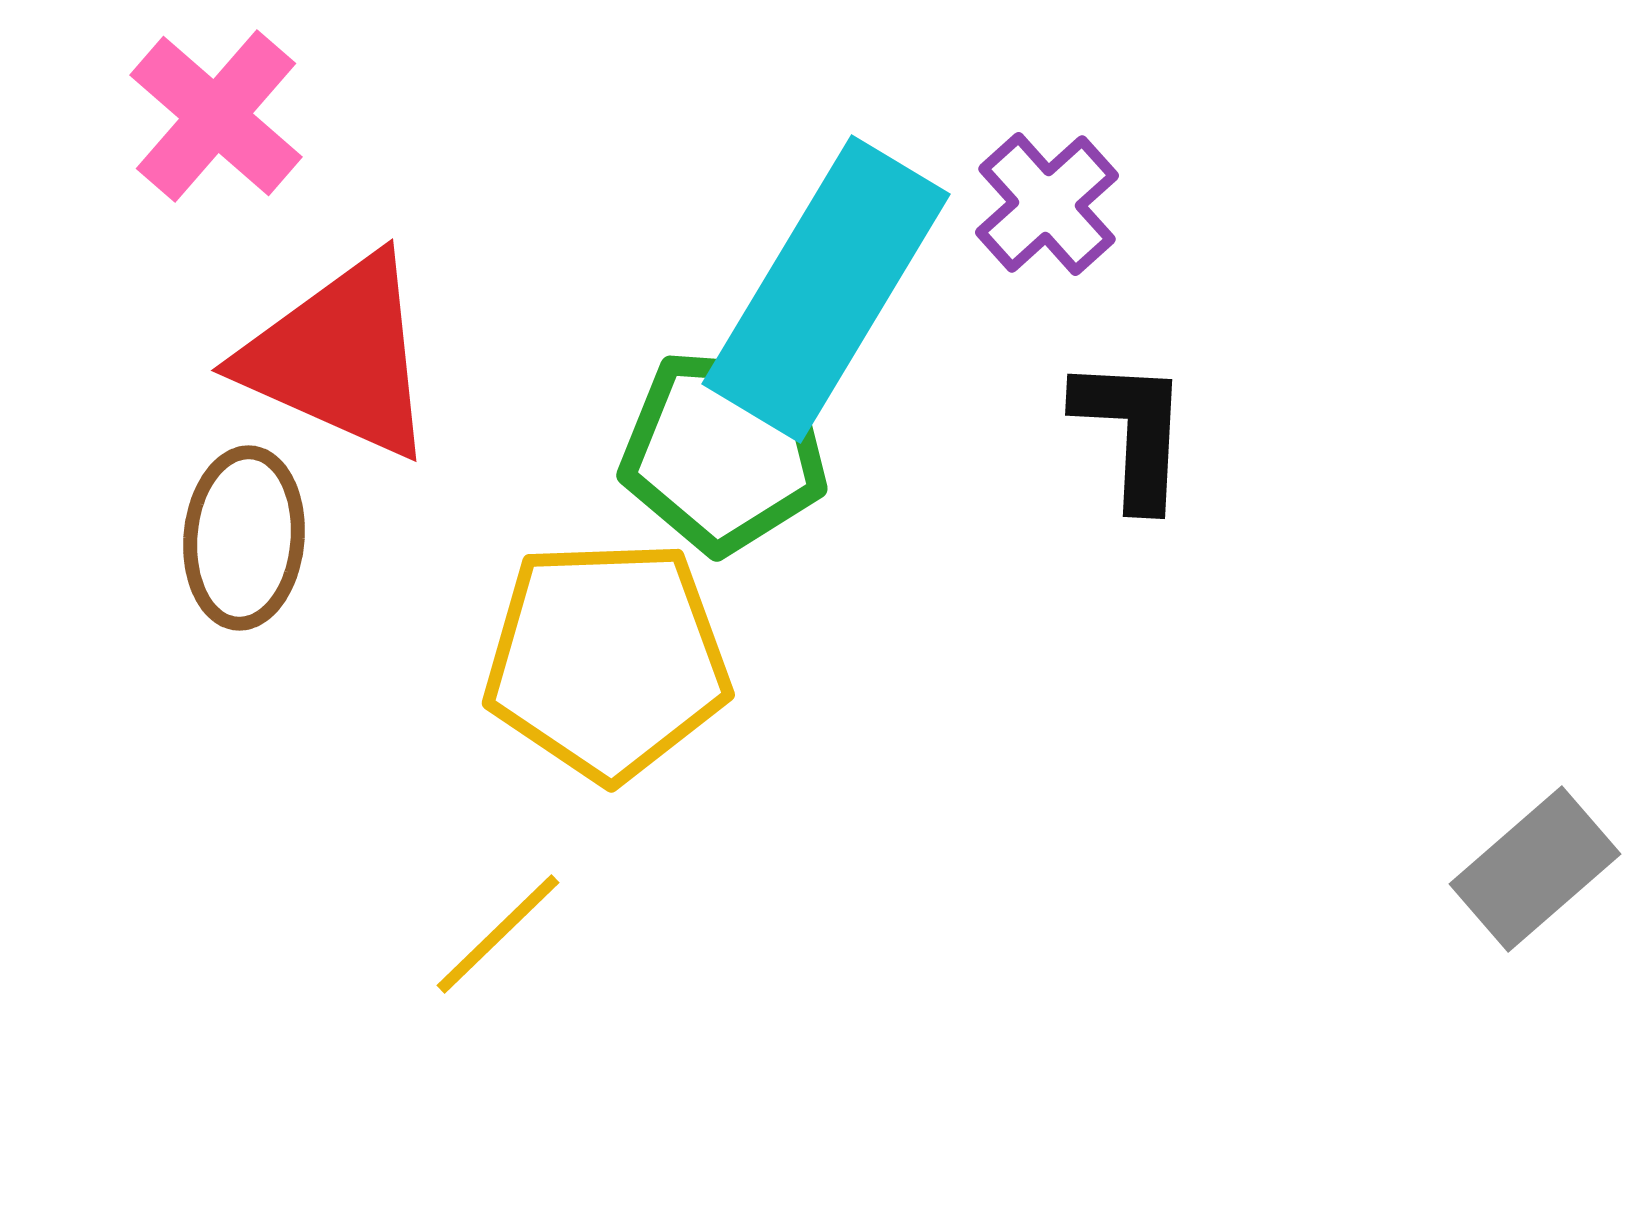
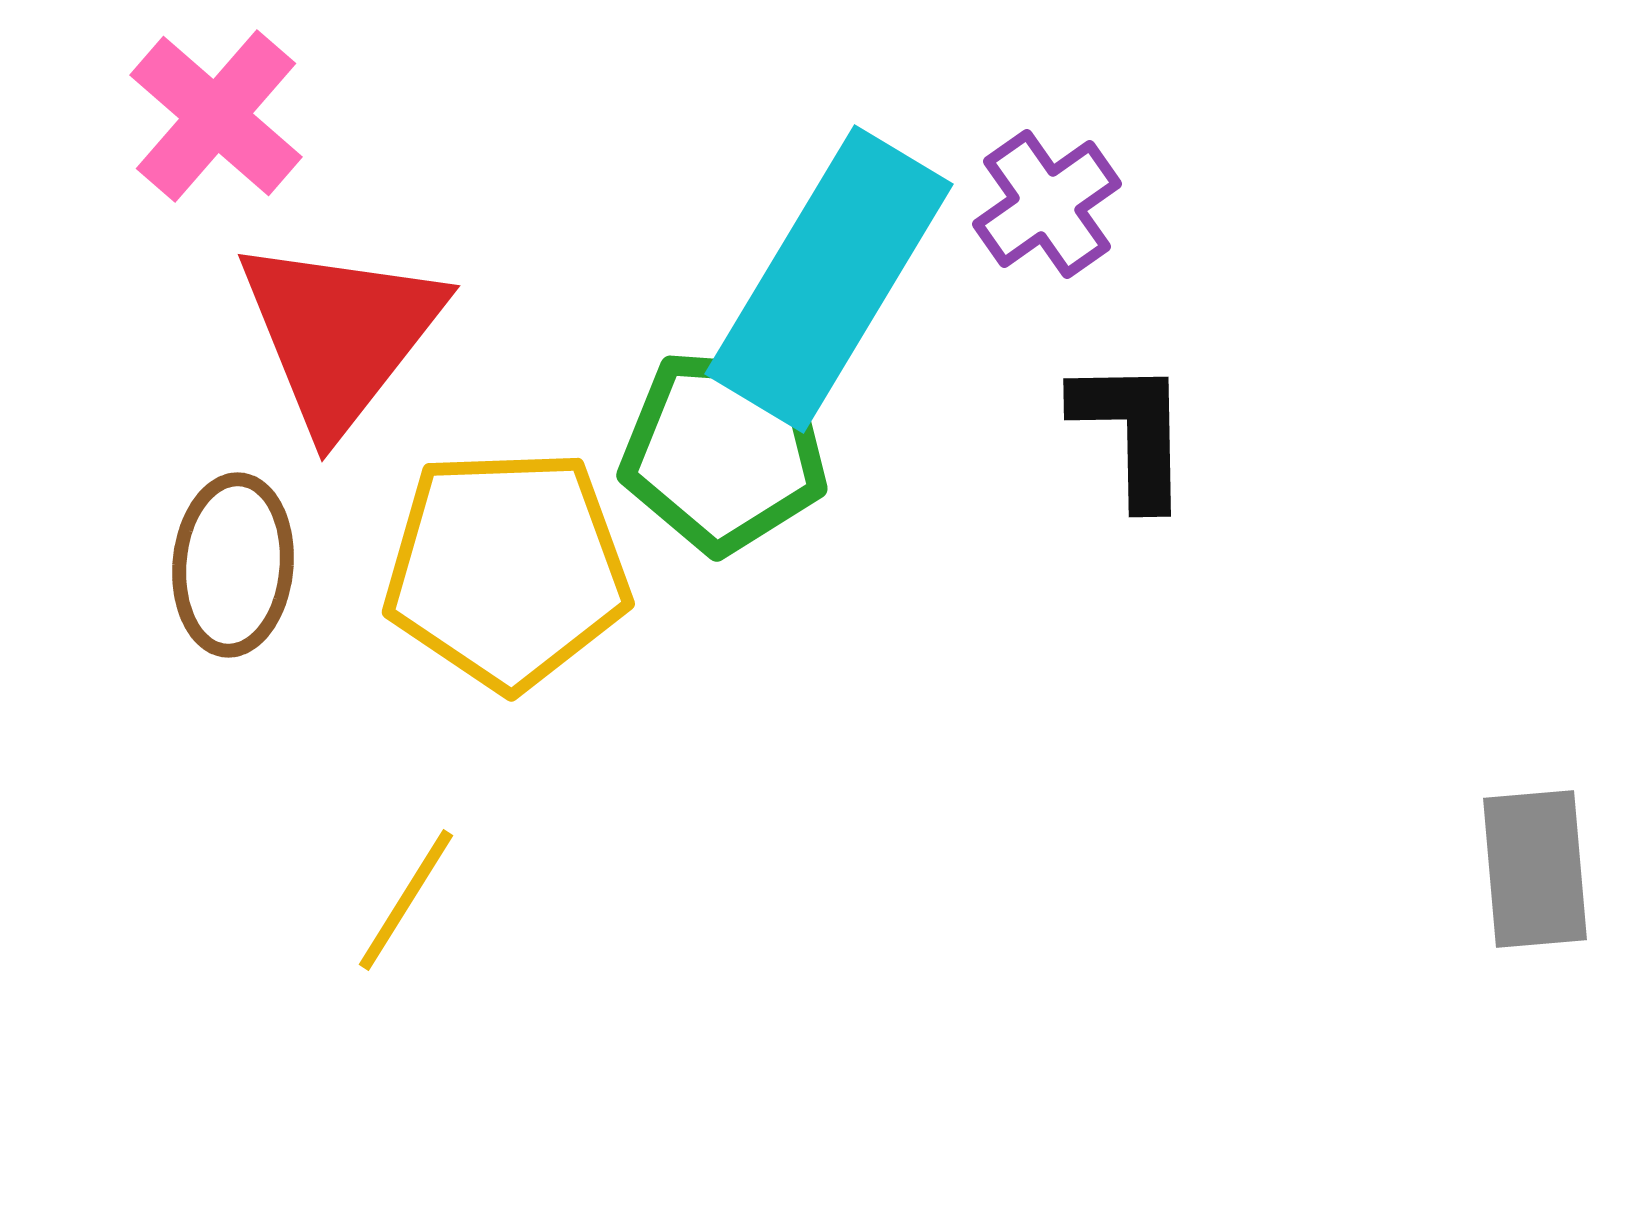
purple cross: rotated 7 degrees clockwise
cyan rectangle: moved 3 px right, 10 px up
red triangle: moved 23 px up; rotated 44 degrees clockwise
black L-shape: rotated 4 degrees counterclockwise
brown ellipse: moved 11 px left, 27 px down
yellow pentagon: moved 100 px left, 91 px up
gray rectangle: rotated 54 degrees counterclockwise
yellow line: moved 92 px left, 34 px up; rotated 14 degrees counterclockwise
